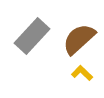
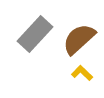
gray rectangle: moved 3 px right, 2 px up
